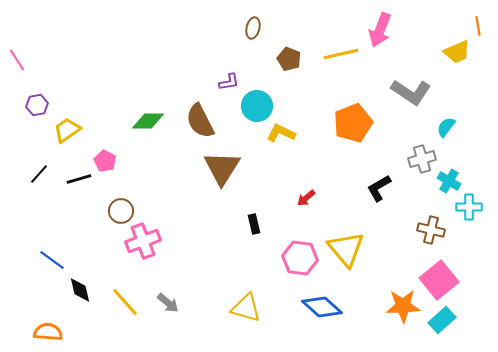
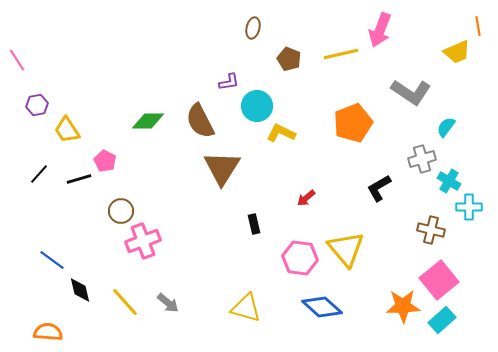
yellow trapezoid at (67, 130): rotated 88 degrees counterclockwise
